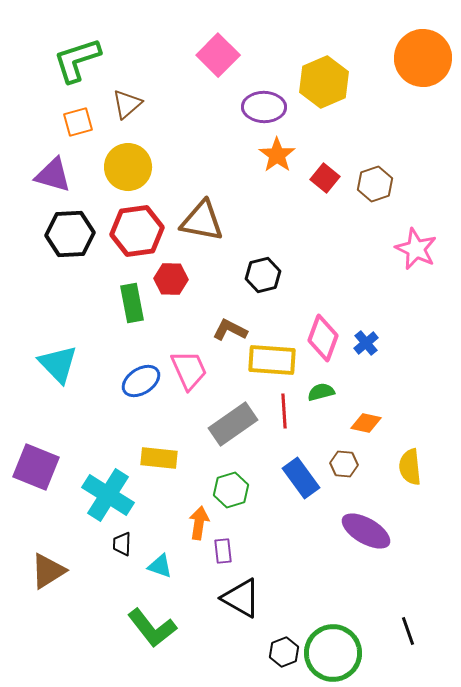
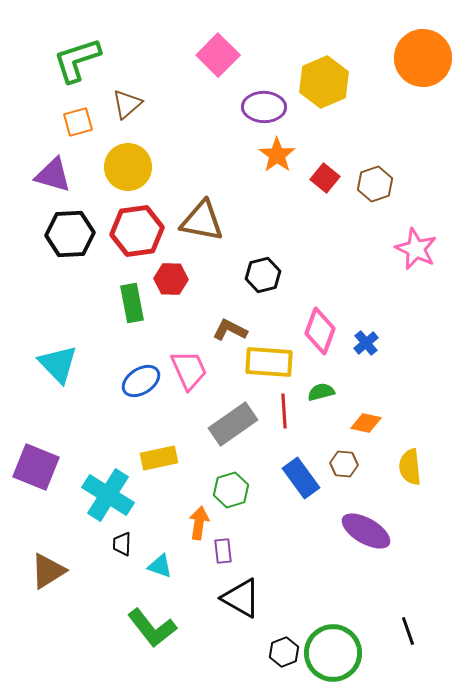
pink diamond at (323, 338): moved 3 px left, 7 px up
yellow rectangle at (272, 360): moved 3 px left, 2 px down
yellow rectangle at (159, 458): rotated 18 degrees counterclockwise
